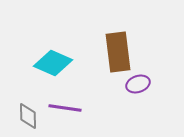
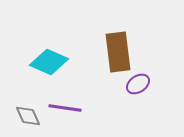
cyan diamond: moved 4 px left, 1 px up
purple ellipse: rotated 15 degrees counterclockwise
gray diamond: rotated 24 degrees counterclockwise
